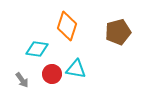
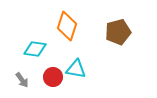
cyan diamond: moved 2 px left
red circle: moved 1 px right, 3 px down
